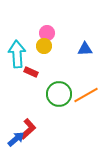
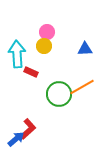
pink circle: moved 1 px up
orange line: moved 4 px left, 8 px up
